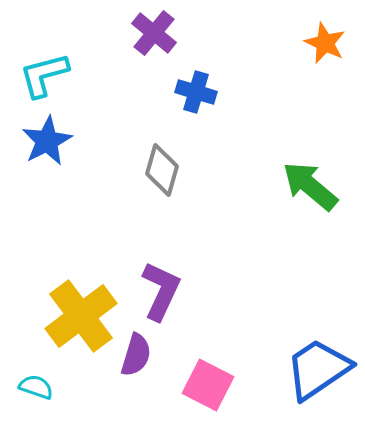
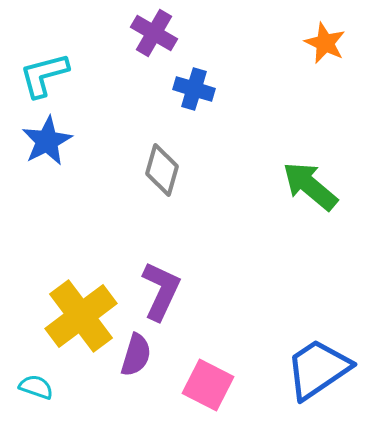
purple cross: rotated 9 degrees counterclockwise
blue cross: moved 2 px left, 3 px up
